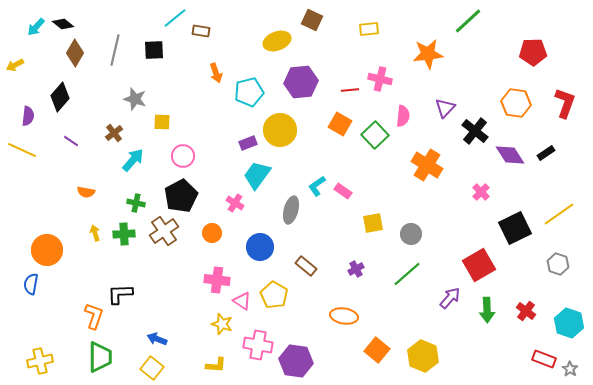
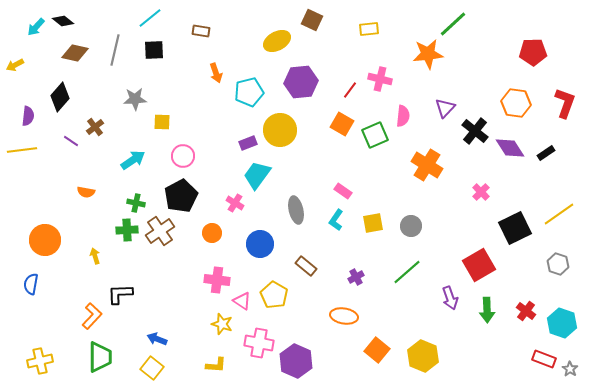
cyan line at (175, 18): moved 25 px left
green line at (468, 21): moved 15 px left, 3 px down
black diamond at (63, 24): moved 3 px up
yellow ellipse at (277, 41): rotated 8 degrees counterclockwise
brown diamond at (75, 53): rotated 72 degrees clockwise
red line at (350, 90): rotated 48 degrees counterclockwise
gray star at (135, 99): rotated 20 degrees counterclockwise
orange square at (340, 124): moved 2 px right
brown cross at (114, 133): moved 19 px left, 6 px up
green square at (375, 135): rotated 20 degrees clockwise
yellow line at (22, 150): rotated 32 degrees counterclockwise
purple diamond at (510, 155): moved 7 px up
cyan arrow at (133, 160): rotated 15 degrees clockwise
cyan L-shape at (317, 186): moved 19 px right, 34 px down; rotated 20 degrees counterclockwise
gray ellipse at (291, 210): moved 5 px right; rotated 28 degrees counterclockwise
brown cross at (164, 231): moved 4 px left
yellow arrow at (95, 233): moved 23 px down
green cross at (124, 234): moved 3 px right, 4 px up
gray circle at (411, 234): moved 8 px up
blue circle at (260, 247): moved 3 px up
orange circle at (47, 250): moved 2 px left, 10 px up
purple cross at (356, 269): moved 8 px down
green line at (407, 274): moved 2 px up
purple arrow at (450, 298): rotated 120 degrees clockwise
orange L-shape at (94, 316): moved 2 px left; rotated 24 degrees clockwise
cyan hexagon at (569, 323): moved 7 px left
pink cross at (258, 345): moved 1 px right, 2 px up
purple hexagon at (296, 361): rotated 16 degrees clockwise
